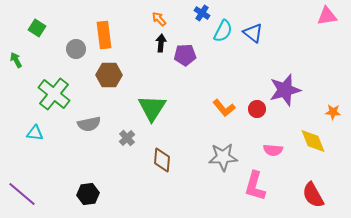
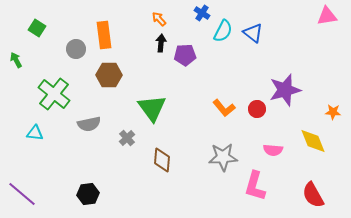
green triangle: rotated 8 degrees counterclockwise
